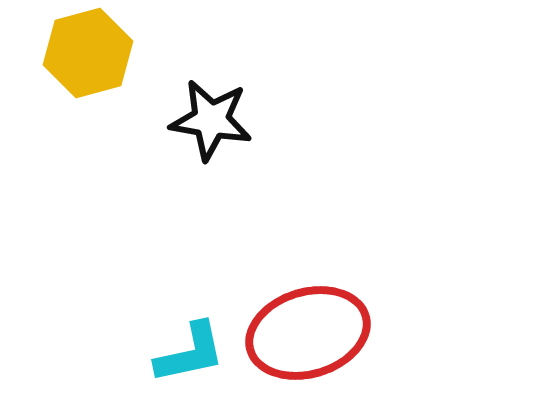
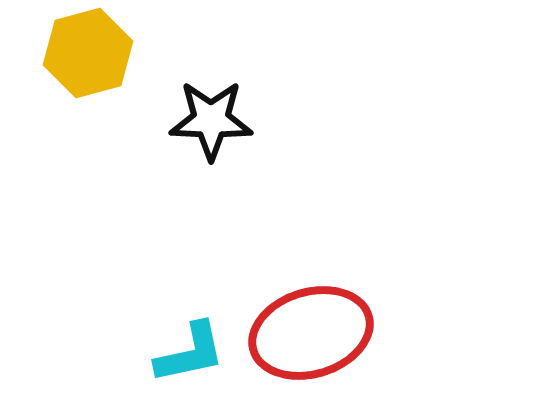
black star: rotated 8 degrees counterclockwise
red ellipse: moved 3 px right
